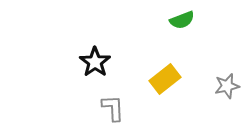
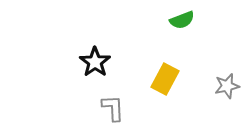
yellow rectangle: rotated 24 degrees counterclockwise
